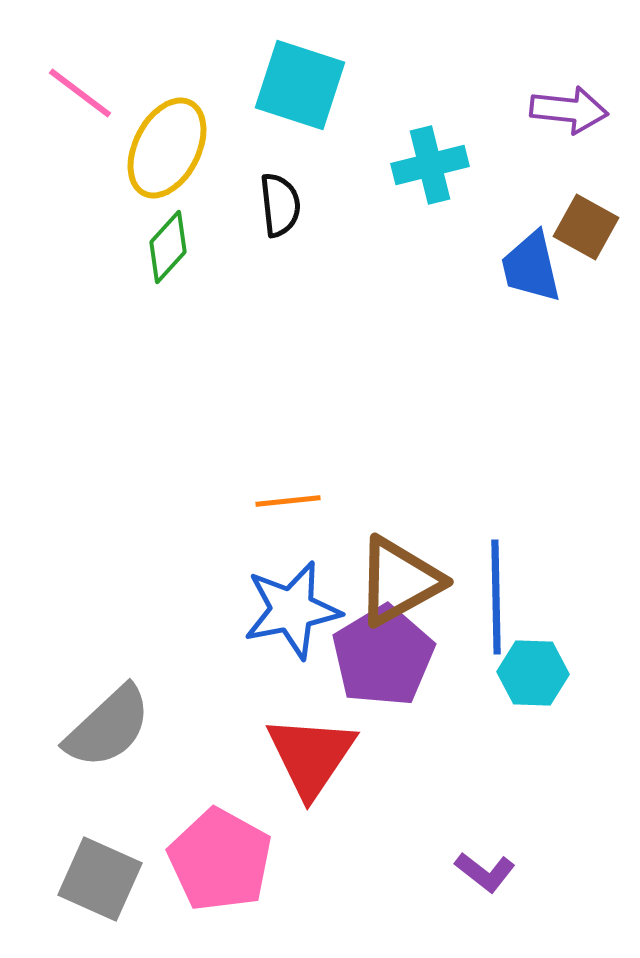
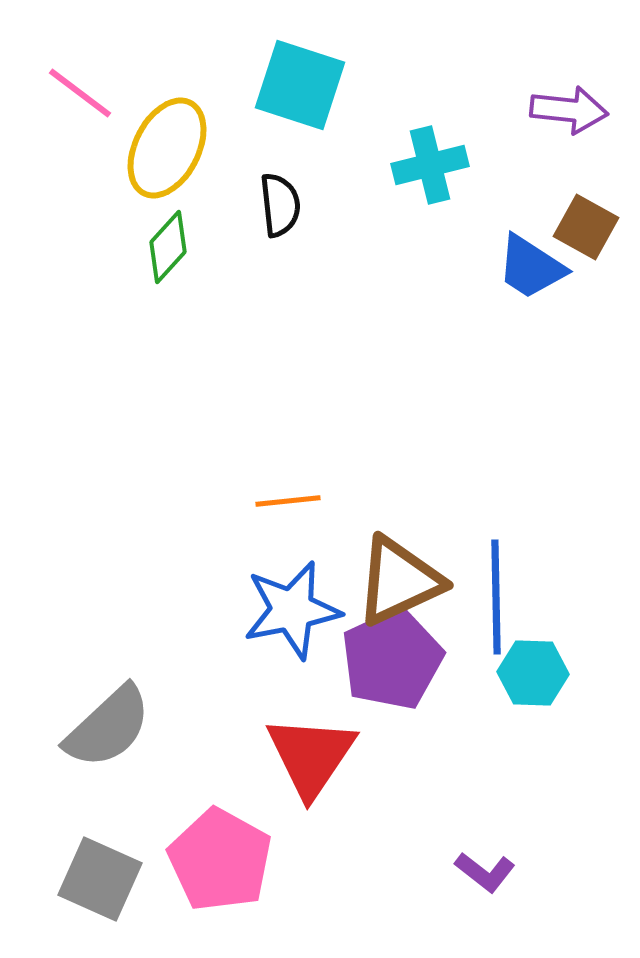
blue trapezoid: rotated 44 degrees counterclockwise
brown triangle: rotated 4 degrees clockwise
purple pentagon: moved 9 px right, 3 px down; rotated 6 degrees clockwise
